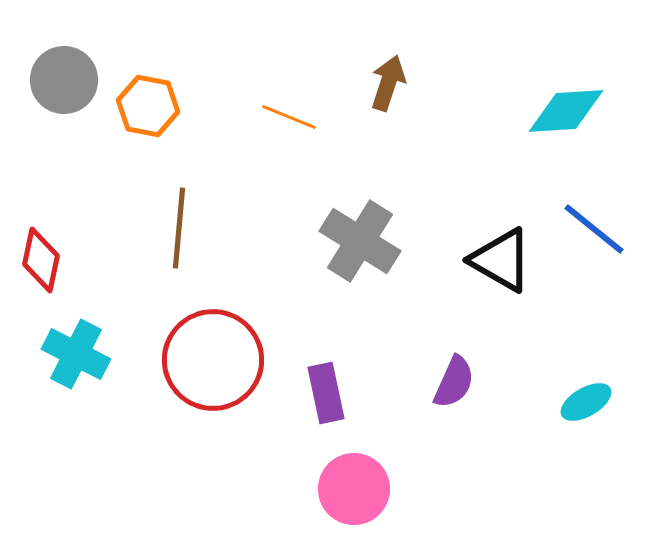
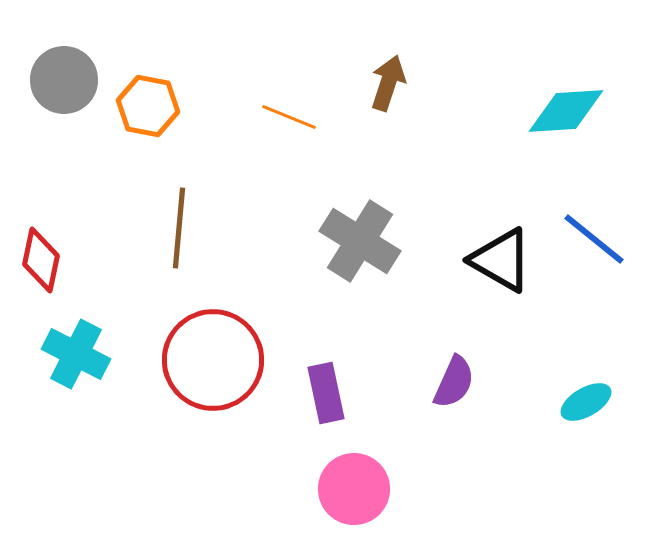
blue line: moved 10 px down
